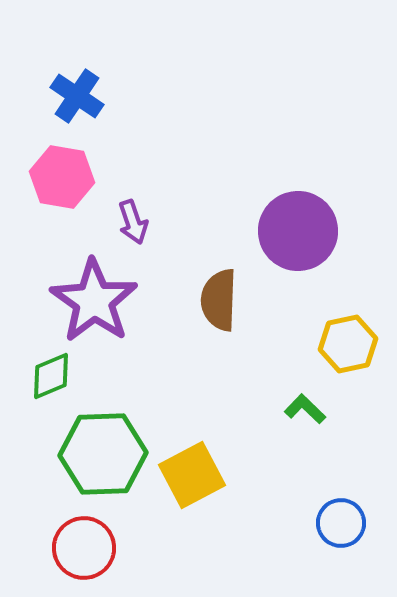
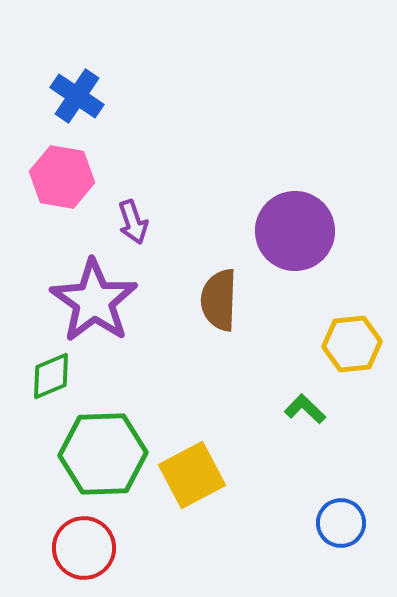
purple circle: moved 3 px left
yellow hexagon: moved 4 px right; rotated 6 degrees clockwise
